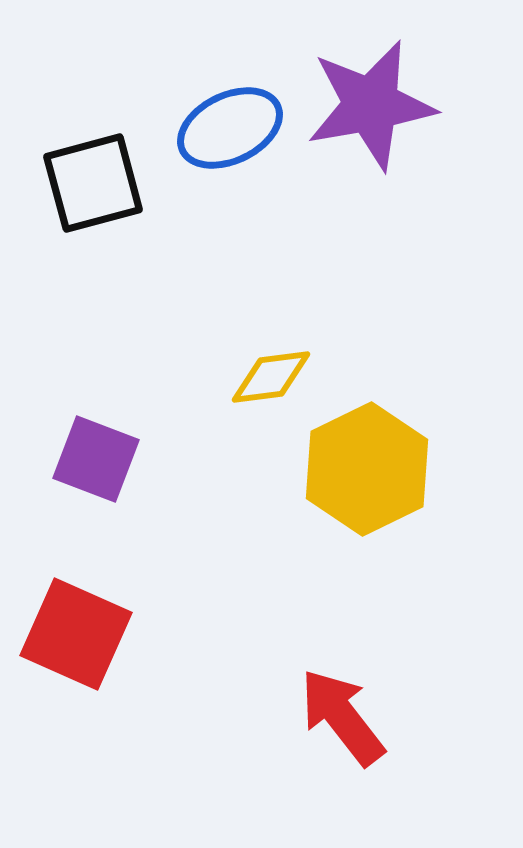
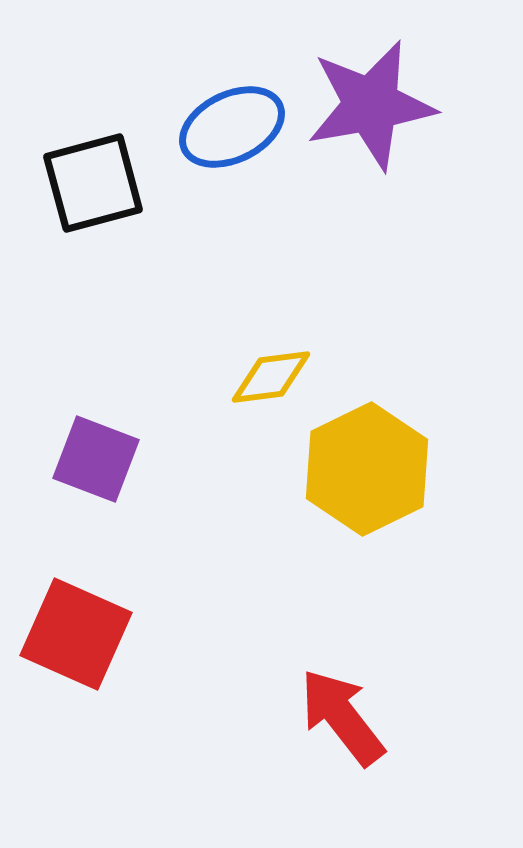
blue ellipse: moved 2 px right, 1 px up
